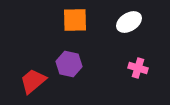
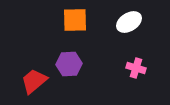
purple hexagon: rotated 15 degrees counterclockwise
pink cross: moved 2 px left
red trapezoid: moved 1 px right
